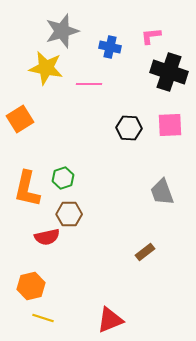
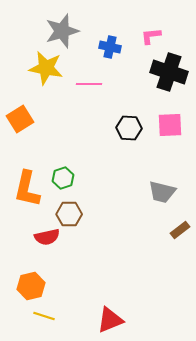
gray trapezoid: rotated 56 degrees counterclockwise
brown rectangle: moved 35 px right, 22 px up
yellow line: moved 1 px right, 2 px up
